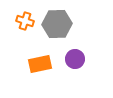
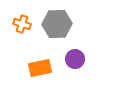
orange cross: moved 3 px left, 3 px down
orange rectangle: moved 4 px down
